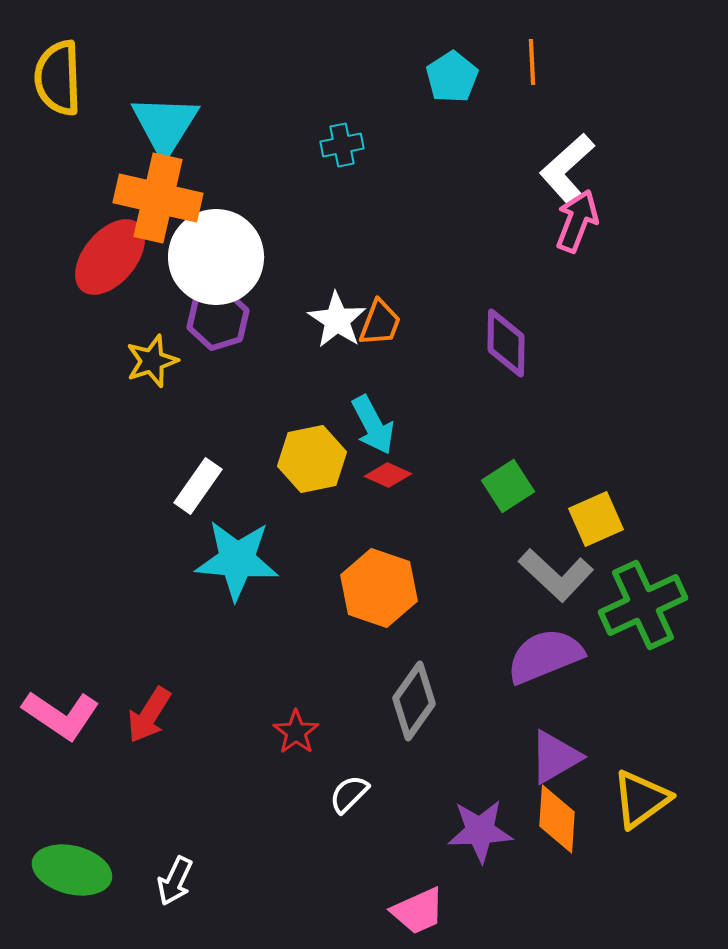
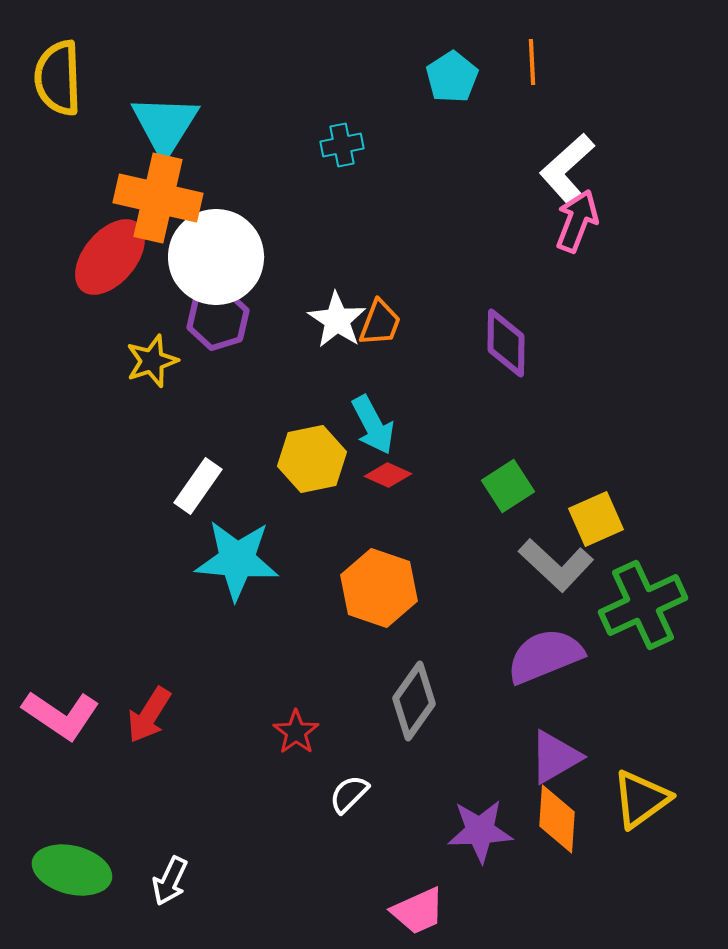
gray L-shape: moved 10 px up
white arrow: moved 5 px left
